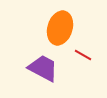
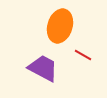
orange ellipse: moved 2 px up
